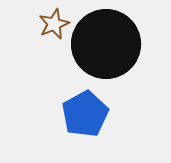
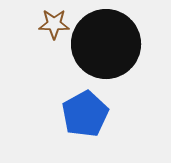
brown star: rotated 24 degrees clockwise
